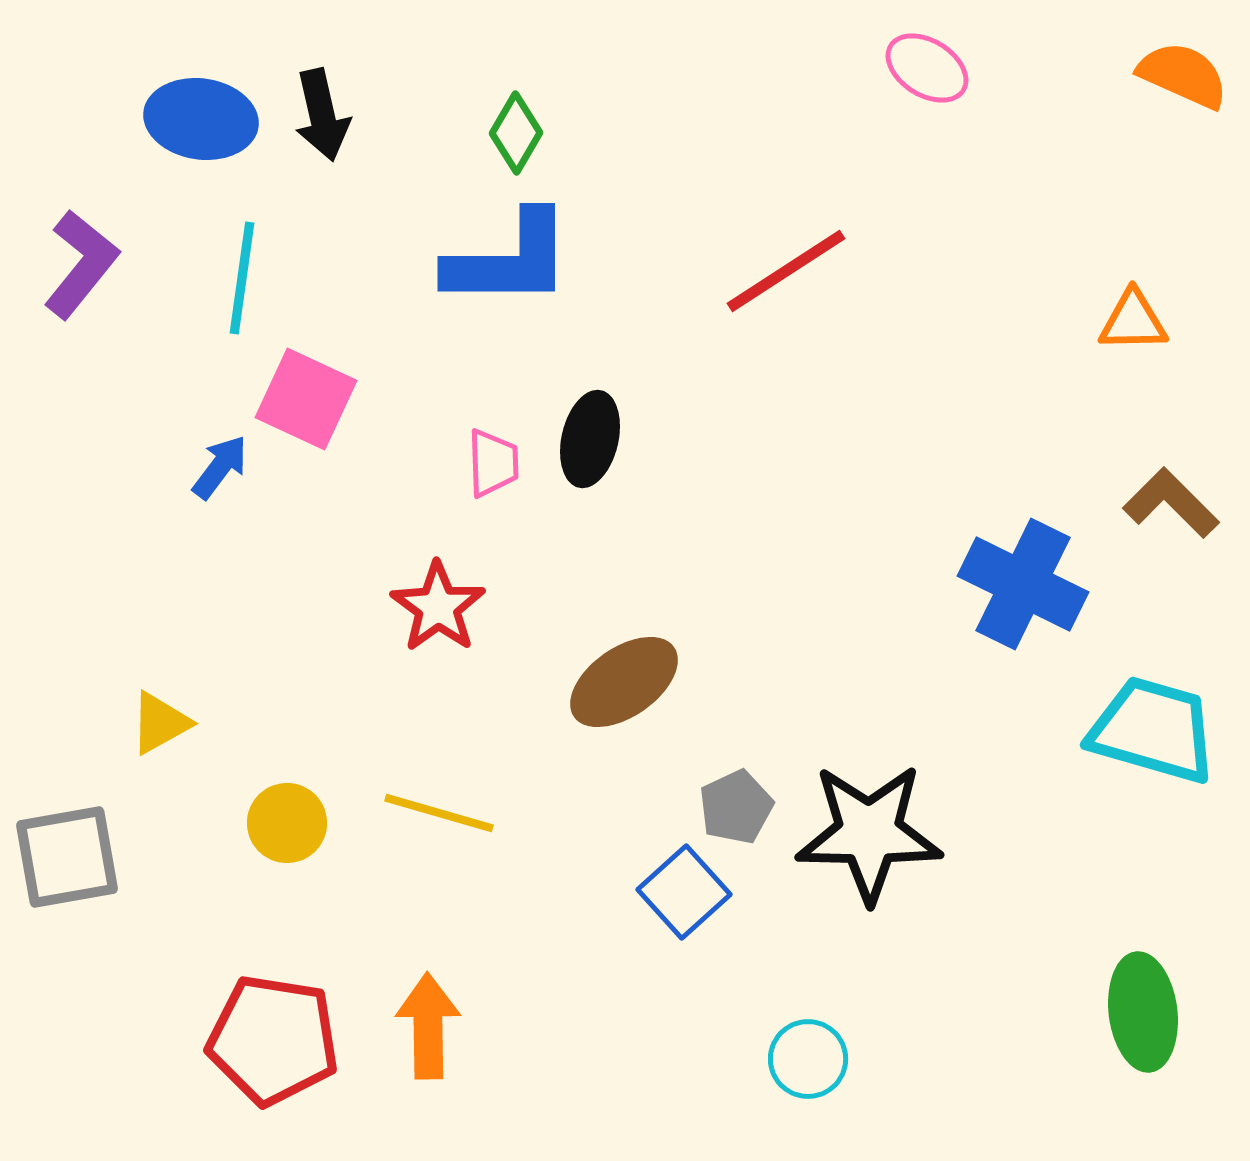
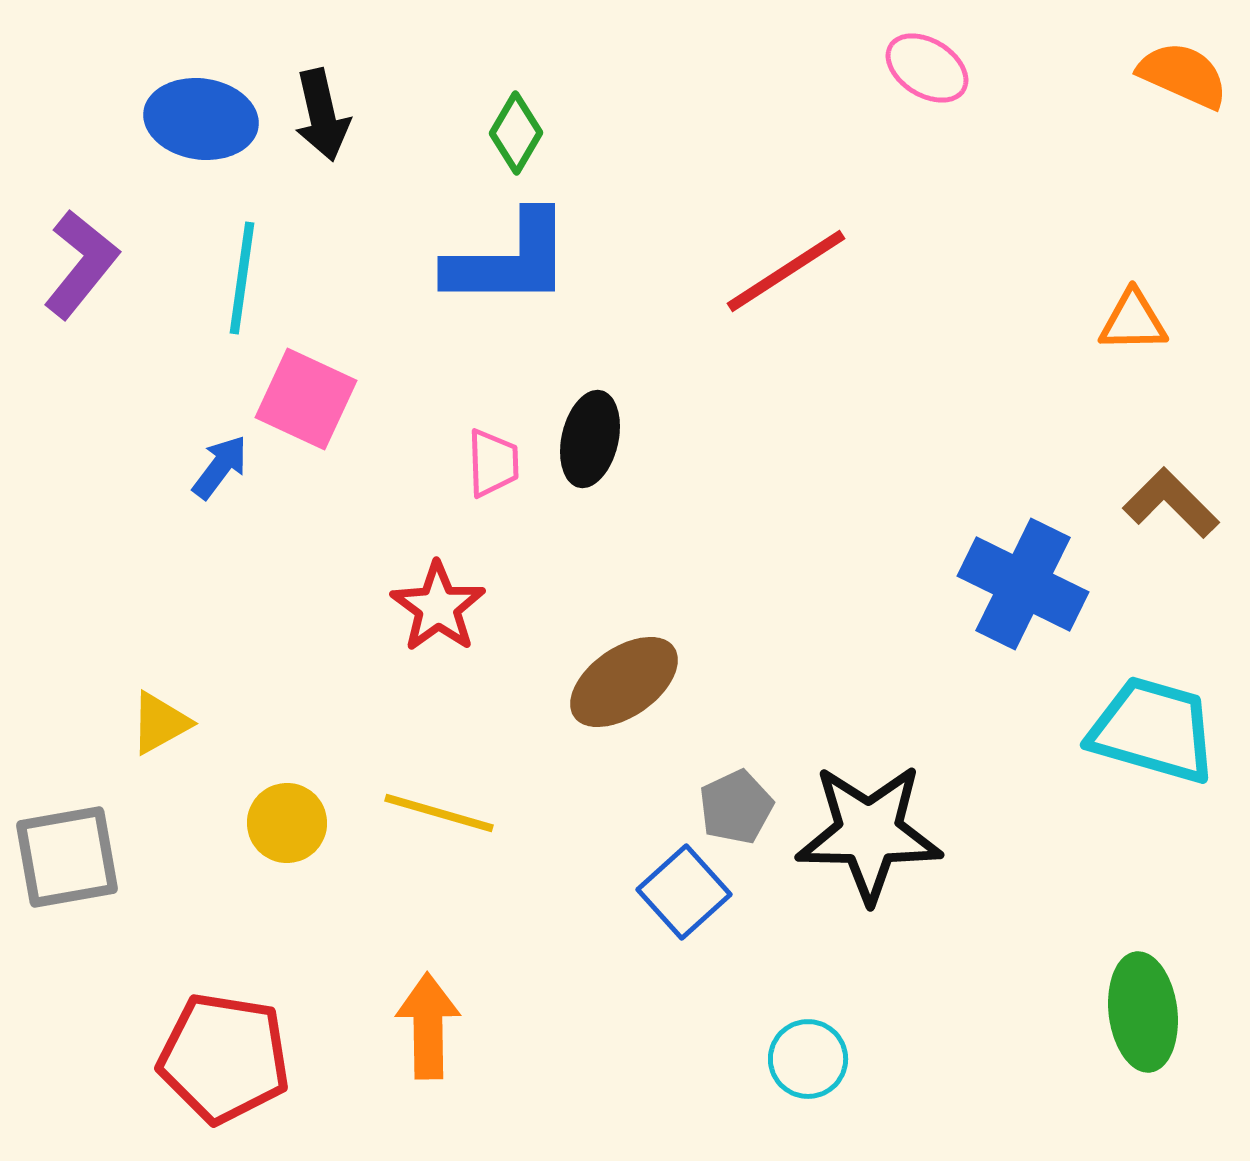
red pentagon: moved 49 px left, 18 px down
